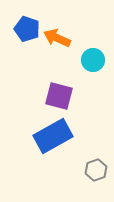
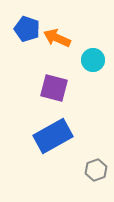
purple square: moved 5 px left, 8 px up
